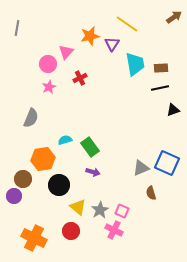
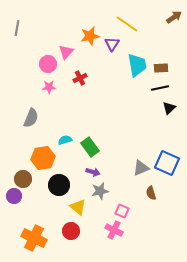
cyan trapezoid: moved 2 px right, 1 px down
pink star: rotated 24 degrees clockwise
black triangle: moved 4 px left, 2 px up; rotated 24 degrees counterclockwise
orange hexagon: moved 1 px up
gray star: moved 19 px up; rotated 18 degrees clockwise
